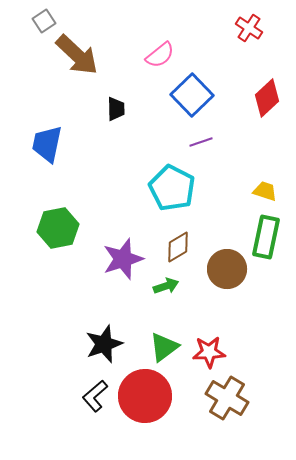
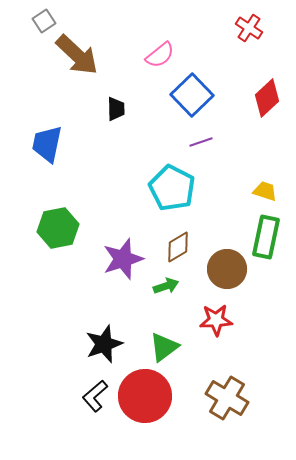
red star: moved 7 px right, 32 px up
